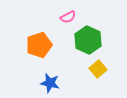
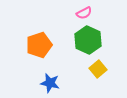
pink semicircle: moved 16 px right, 4 px up
